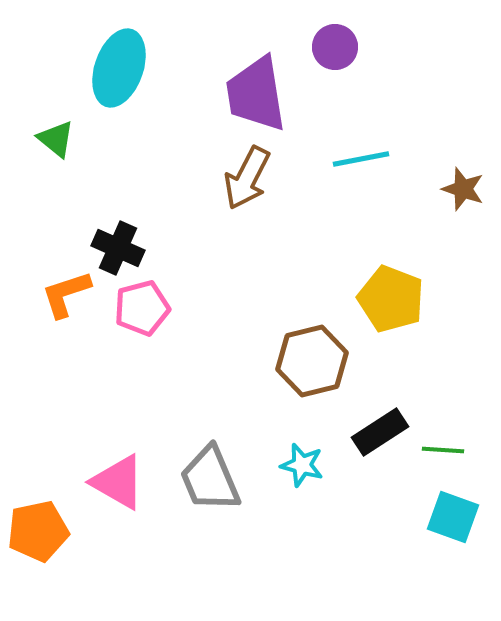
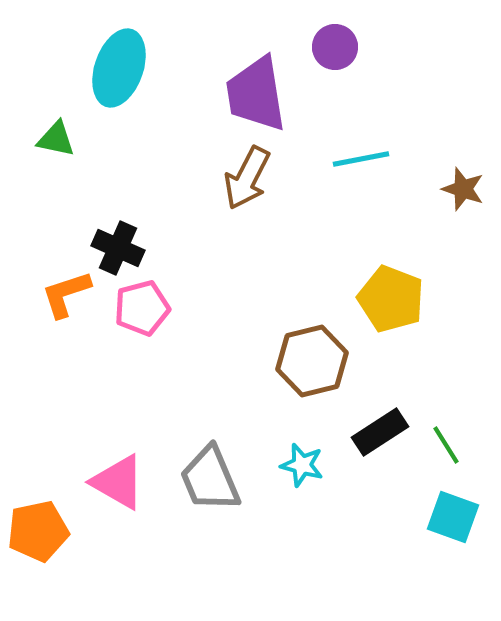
green triangle: rotated 27 degrees counterclockwise
green line: moved 3 px right, 5 px up; rotated 54 degrees clockwise
